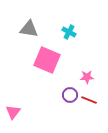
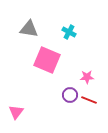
pink triangle: moved 3 px right
